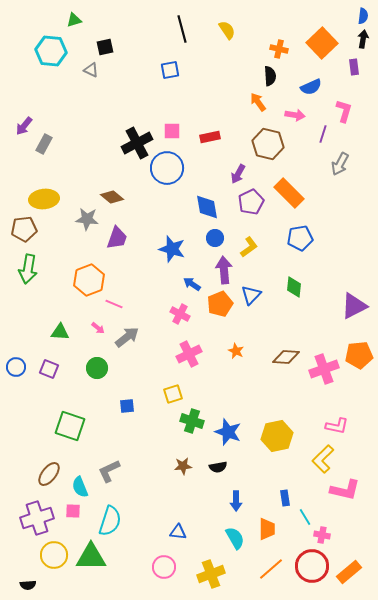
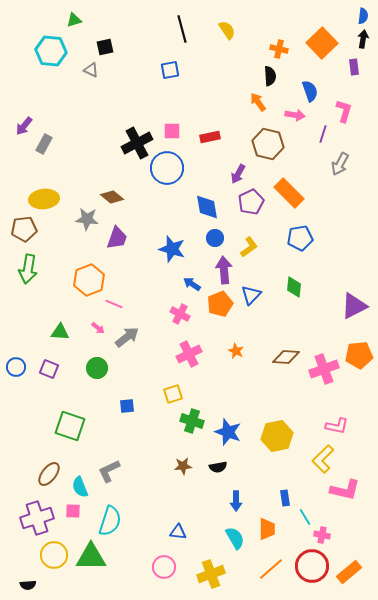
blue semicircle at (311, 87): moved 1 px left, 4 px down; rotated 85 degrees counterclockwise
